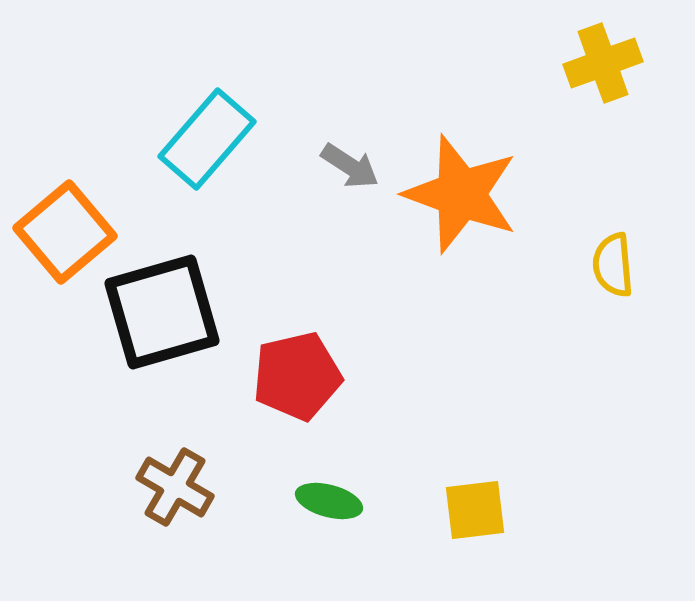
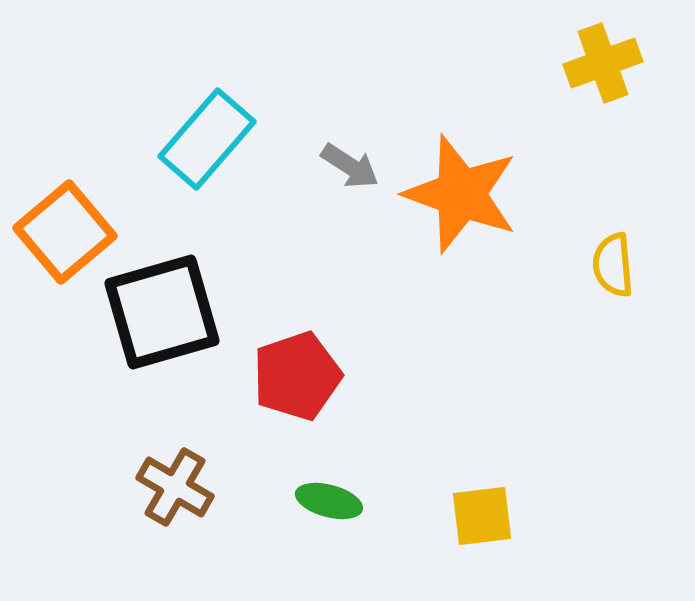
red pentagon: rotated 6 degrees counterclockwise
yellow square: moved 7 px right, 6 px down
